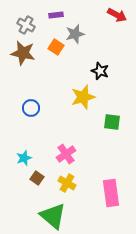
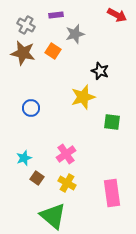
orange square: moved 3 px left, 4 px down
pink rectangle: moved 1 px right
